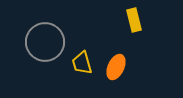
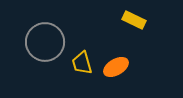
yellow rectangle: rotated 50 degrees counterclockwise
orange ellipse: rotated 35 degrees clockwise
